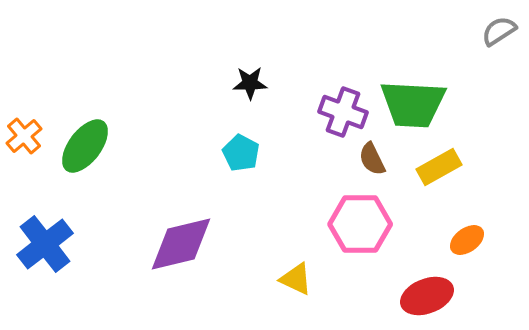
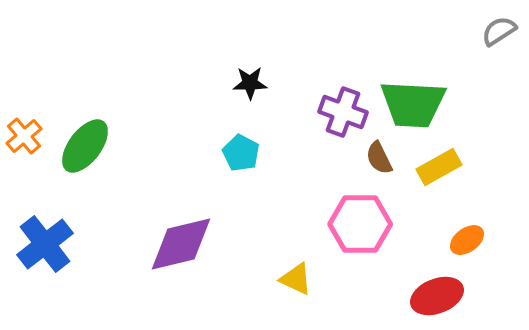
brown semicircle: moved 7 px right, 1 px up
red ellipse: moved 10 px right
